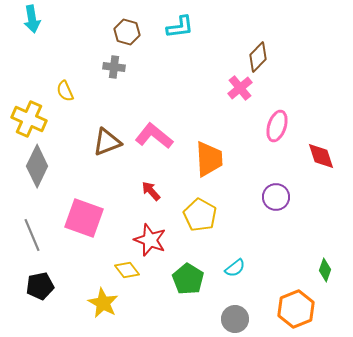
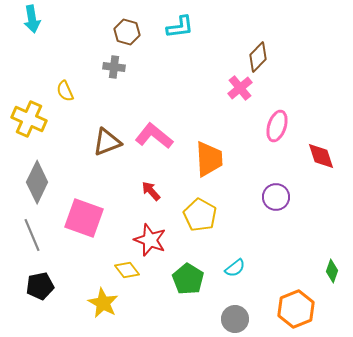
gray diamond: moved 16 px down
green diamond: moved 7 px right, 1 px down
